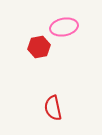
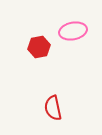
pink ellipse: moved 9 px right, 4 px down
